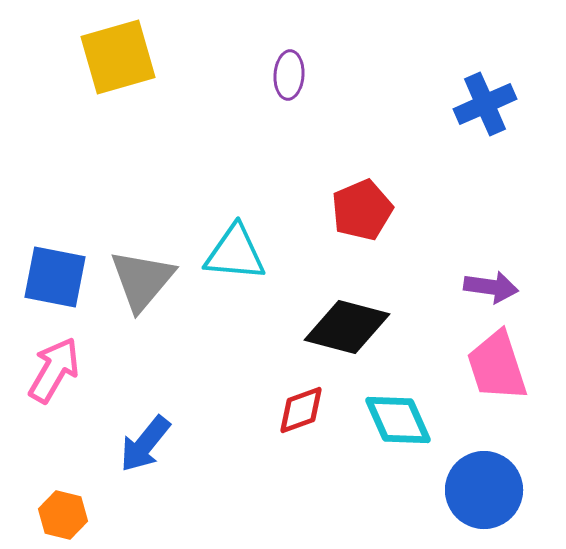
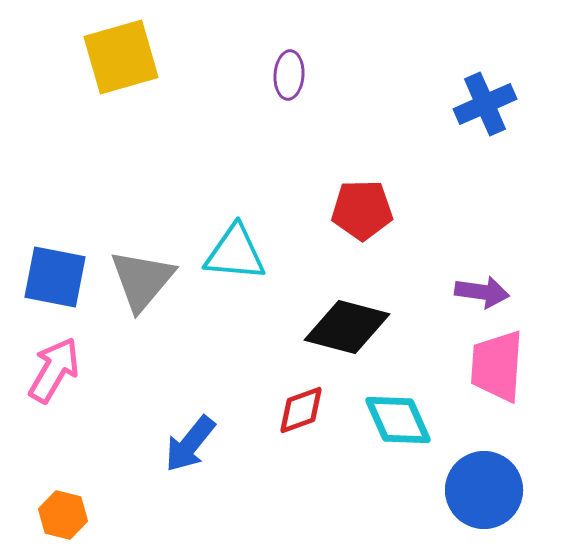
yellow square: moved 3 px right
red pentagon: rotated 22 degrees clockwise
purple arrow: moved 9 px left, 5 px down
pink trapezoid: rotated 22 degrees clockwise
blue arrow: moved 45 px right
